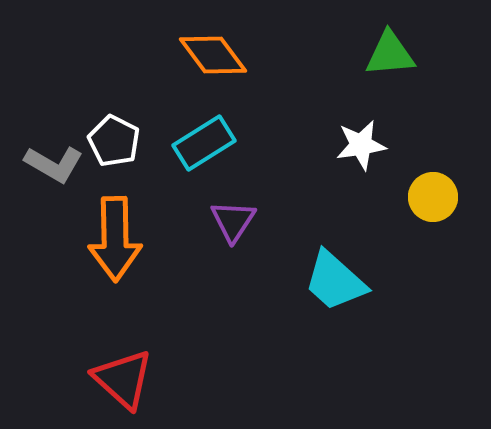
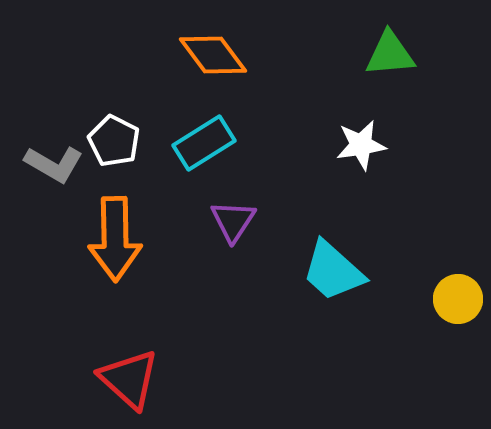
yellow circle: moved 25 px right, 102 px down
cyan trapezoid: moved 2 px left, 10 px up
red triangle: moved 6 px right
